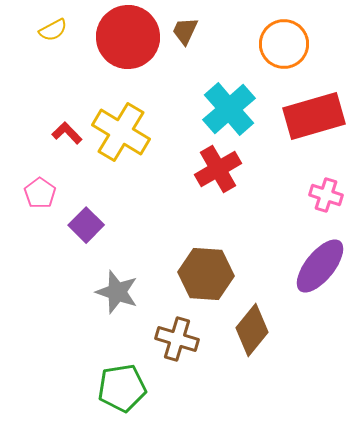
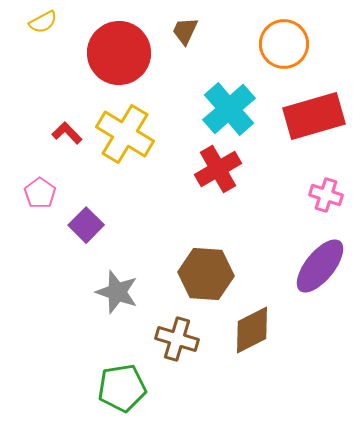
yellow semicircle: moved 10 px left, 8 px up
red circle: moved 9 px left, 16 px down
yellow cross: moved 4 px right, 2 px down
brown diamond: rotated 24 degrees clockwise
